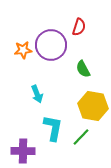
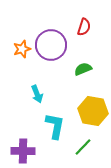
red semicircle: moved 5 px right
orange star: moved 1 px left, 1 px up; rotated 12 degrees counterclockwise
green semicircle: rotated 96 degrees clockwise
yellow hexagon: moved 5 px down
cyan L-shape: moved 2 px right, 2 px up
green line: moved 2 px right, 10 px down
